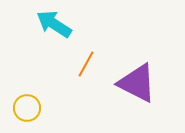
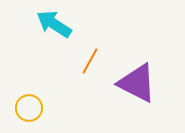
orange line: moved 4 px right, 3 px up
yellow circle: moved 2 px right
